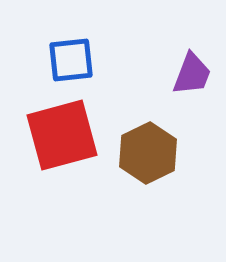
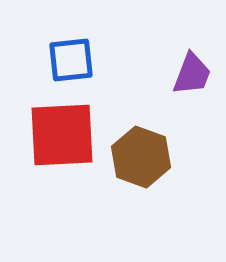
red square: rotated 12 degrees clockwise
brown hexagon: moved 7 px left, 4 px down; rotated 14 degrees counterclockwise
